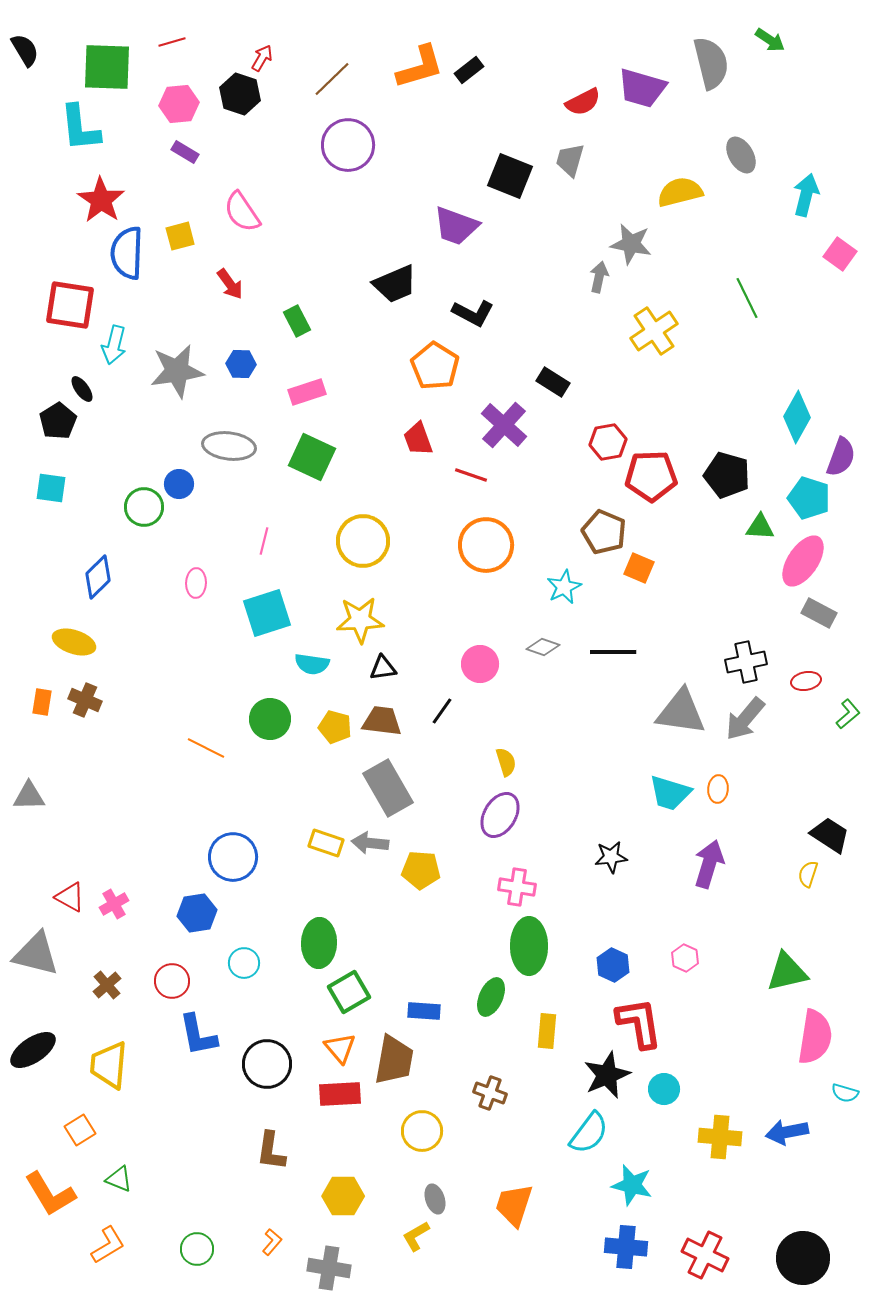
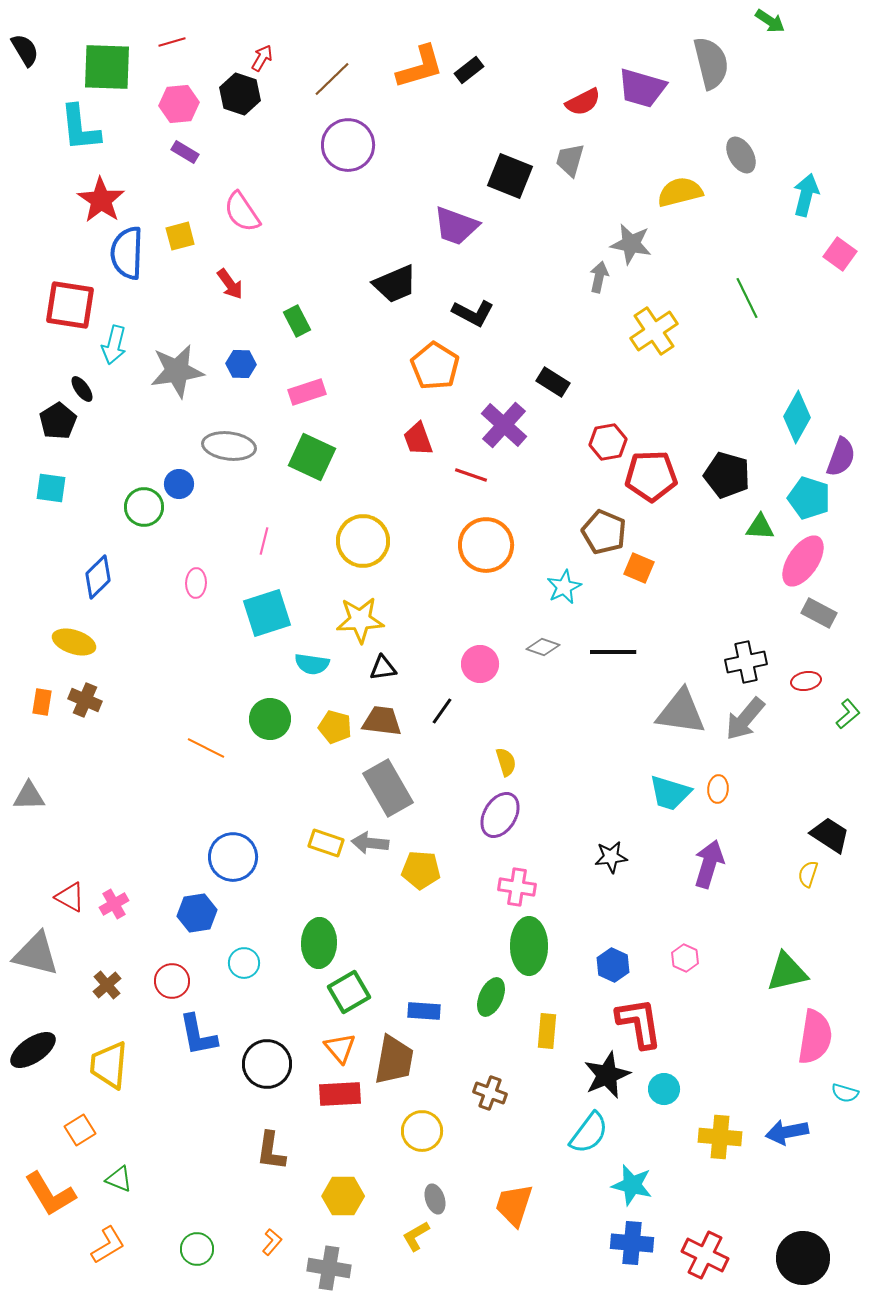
green arrow at (770, 40): moved 19 px up
blue cross at (626, 1247): moved 6 px right, 4 px up
